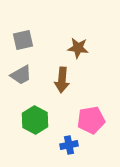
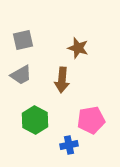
brown star: rotated 10 degrees clockwise
